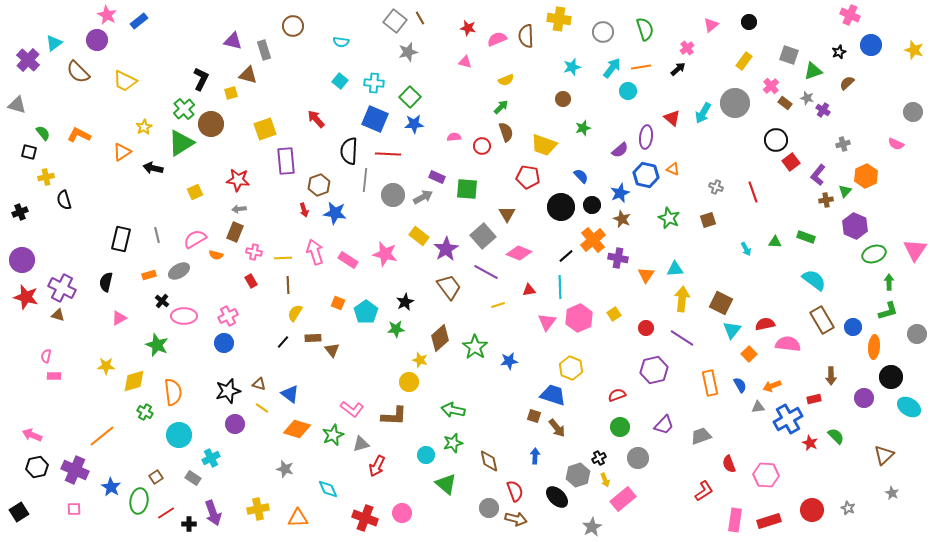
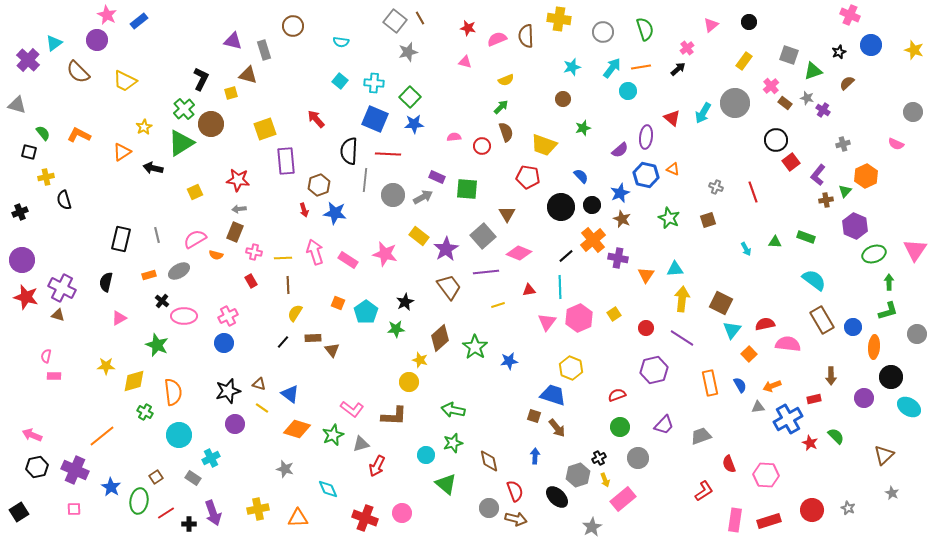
purple line at (486, 272): rotated 35 degrees counterclockwise
